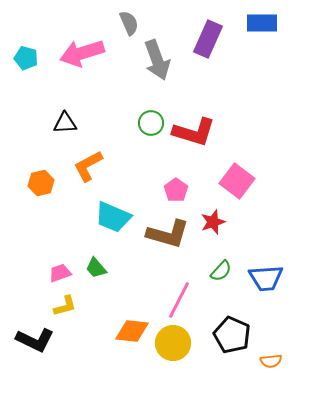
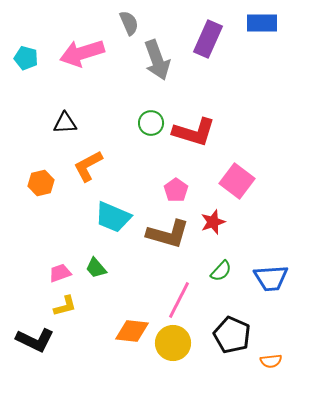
blue trapezoid: moved 5 px right
